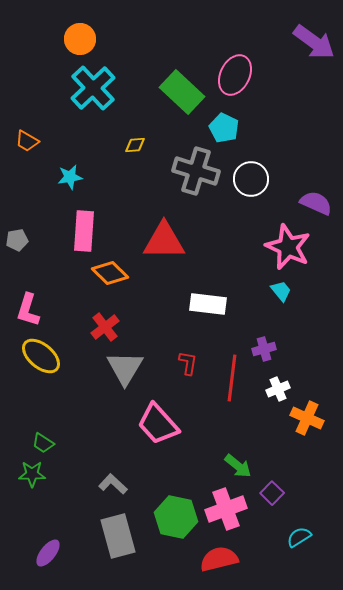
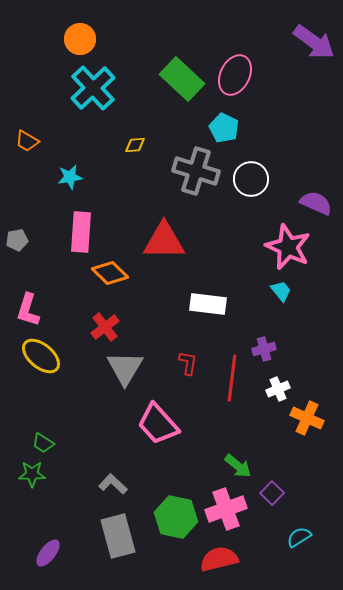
green rectangle: moved 13 px up
pink rectangle: moved 3 px left, 1 px down
